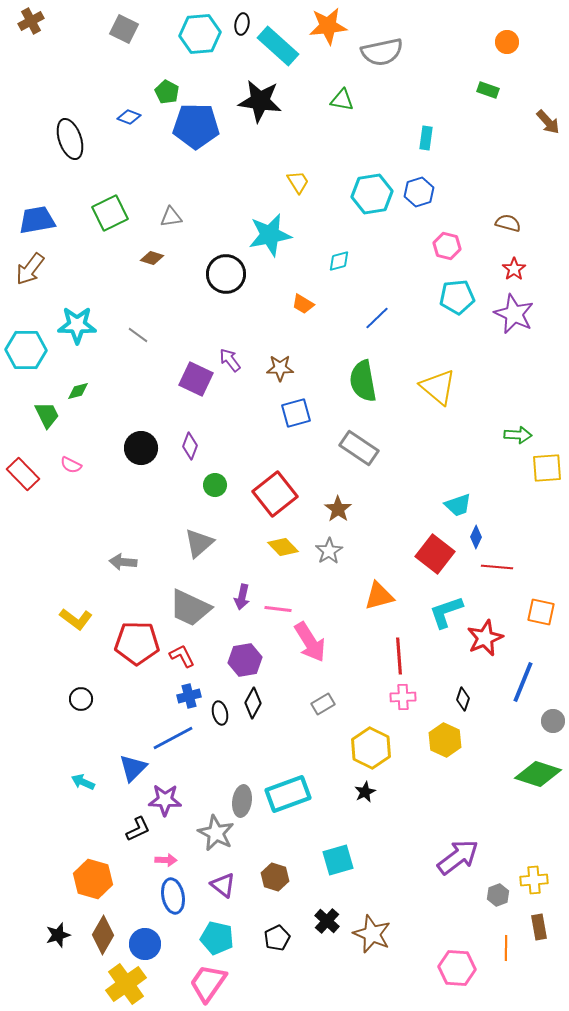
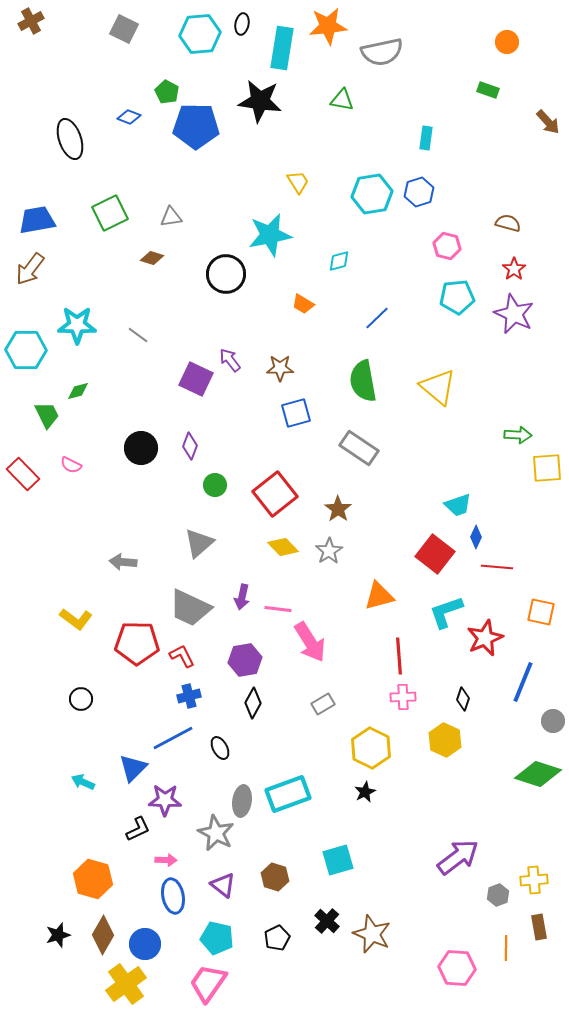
cyan rectangle at (278, 46): moved 4 px right, 2 px down; rotated 57 degrees clockwise
black ellipse at (220, 713): moved 35 px down; rotated 15 degrees counterclockwise
